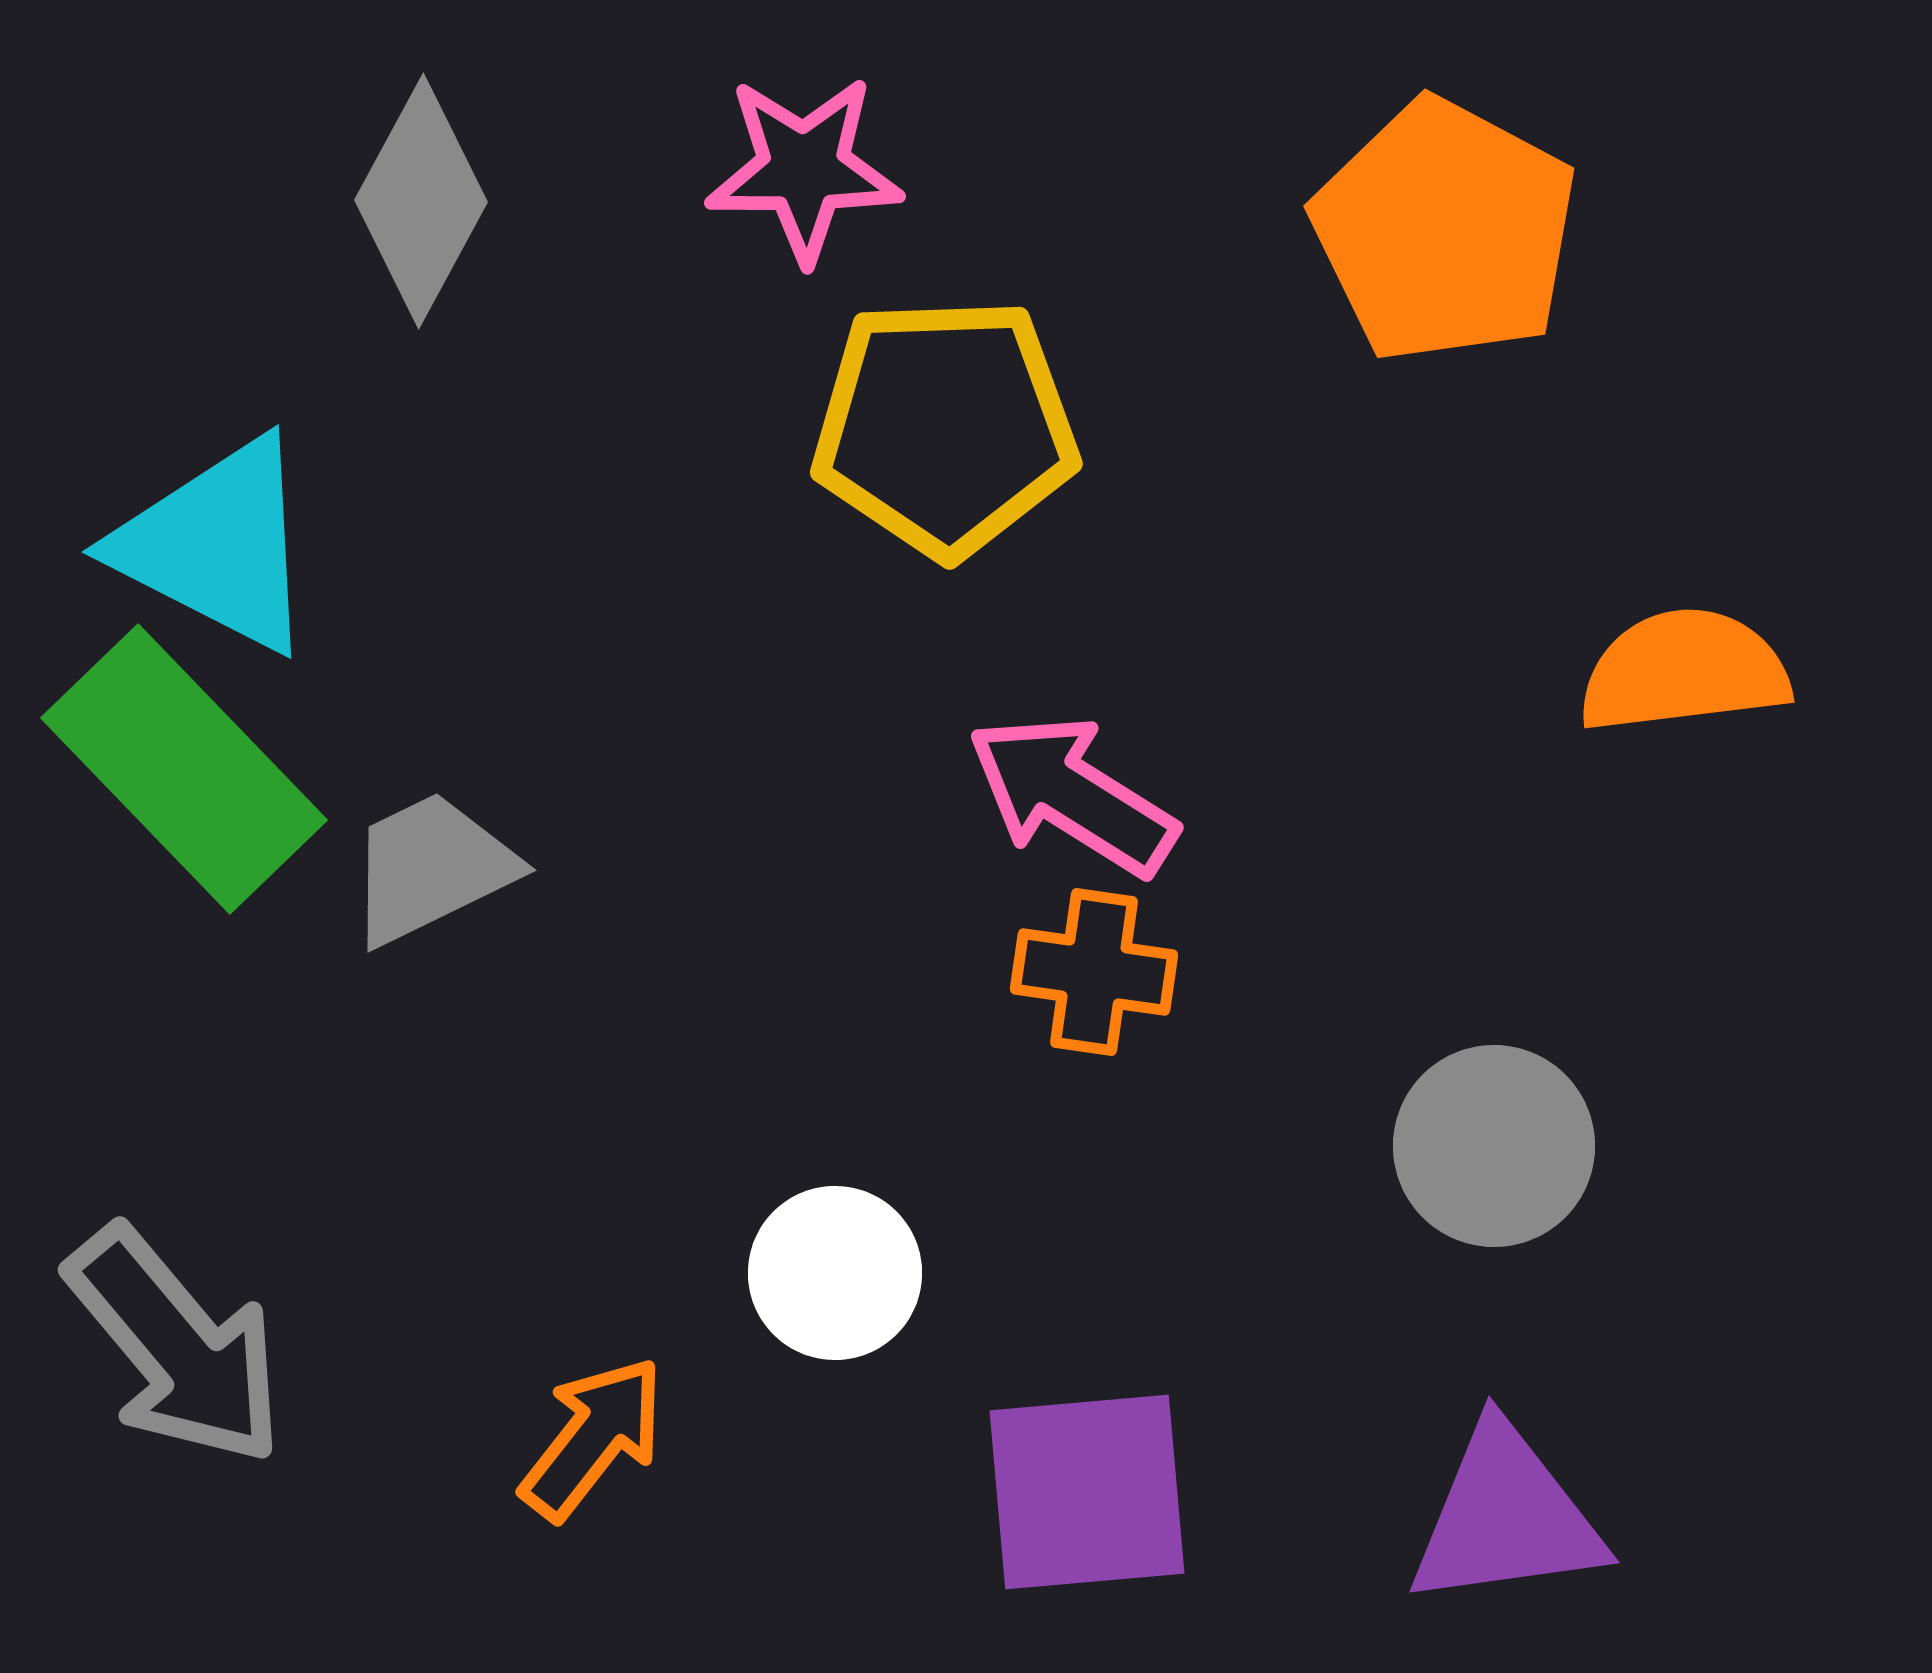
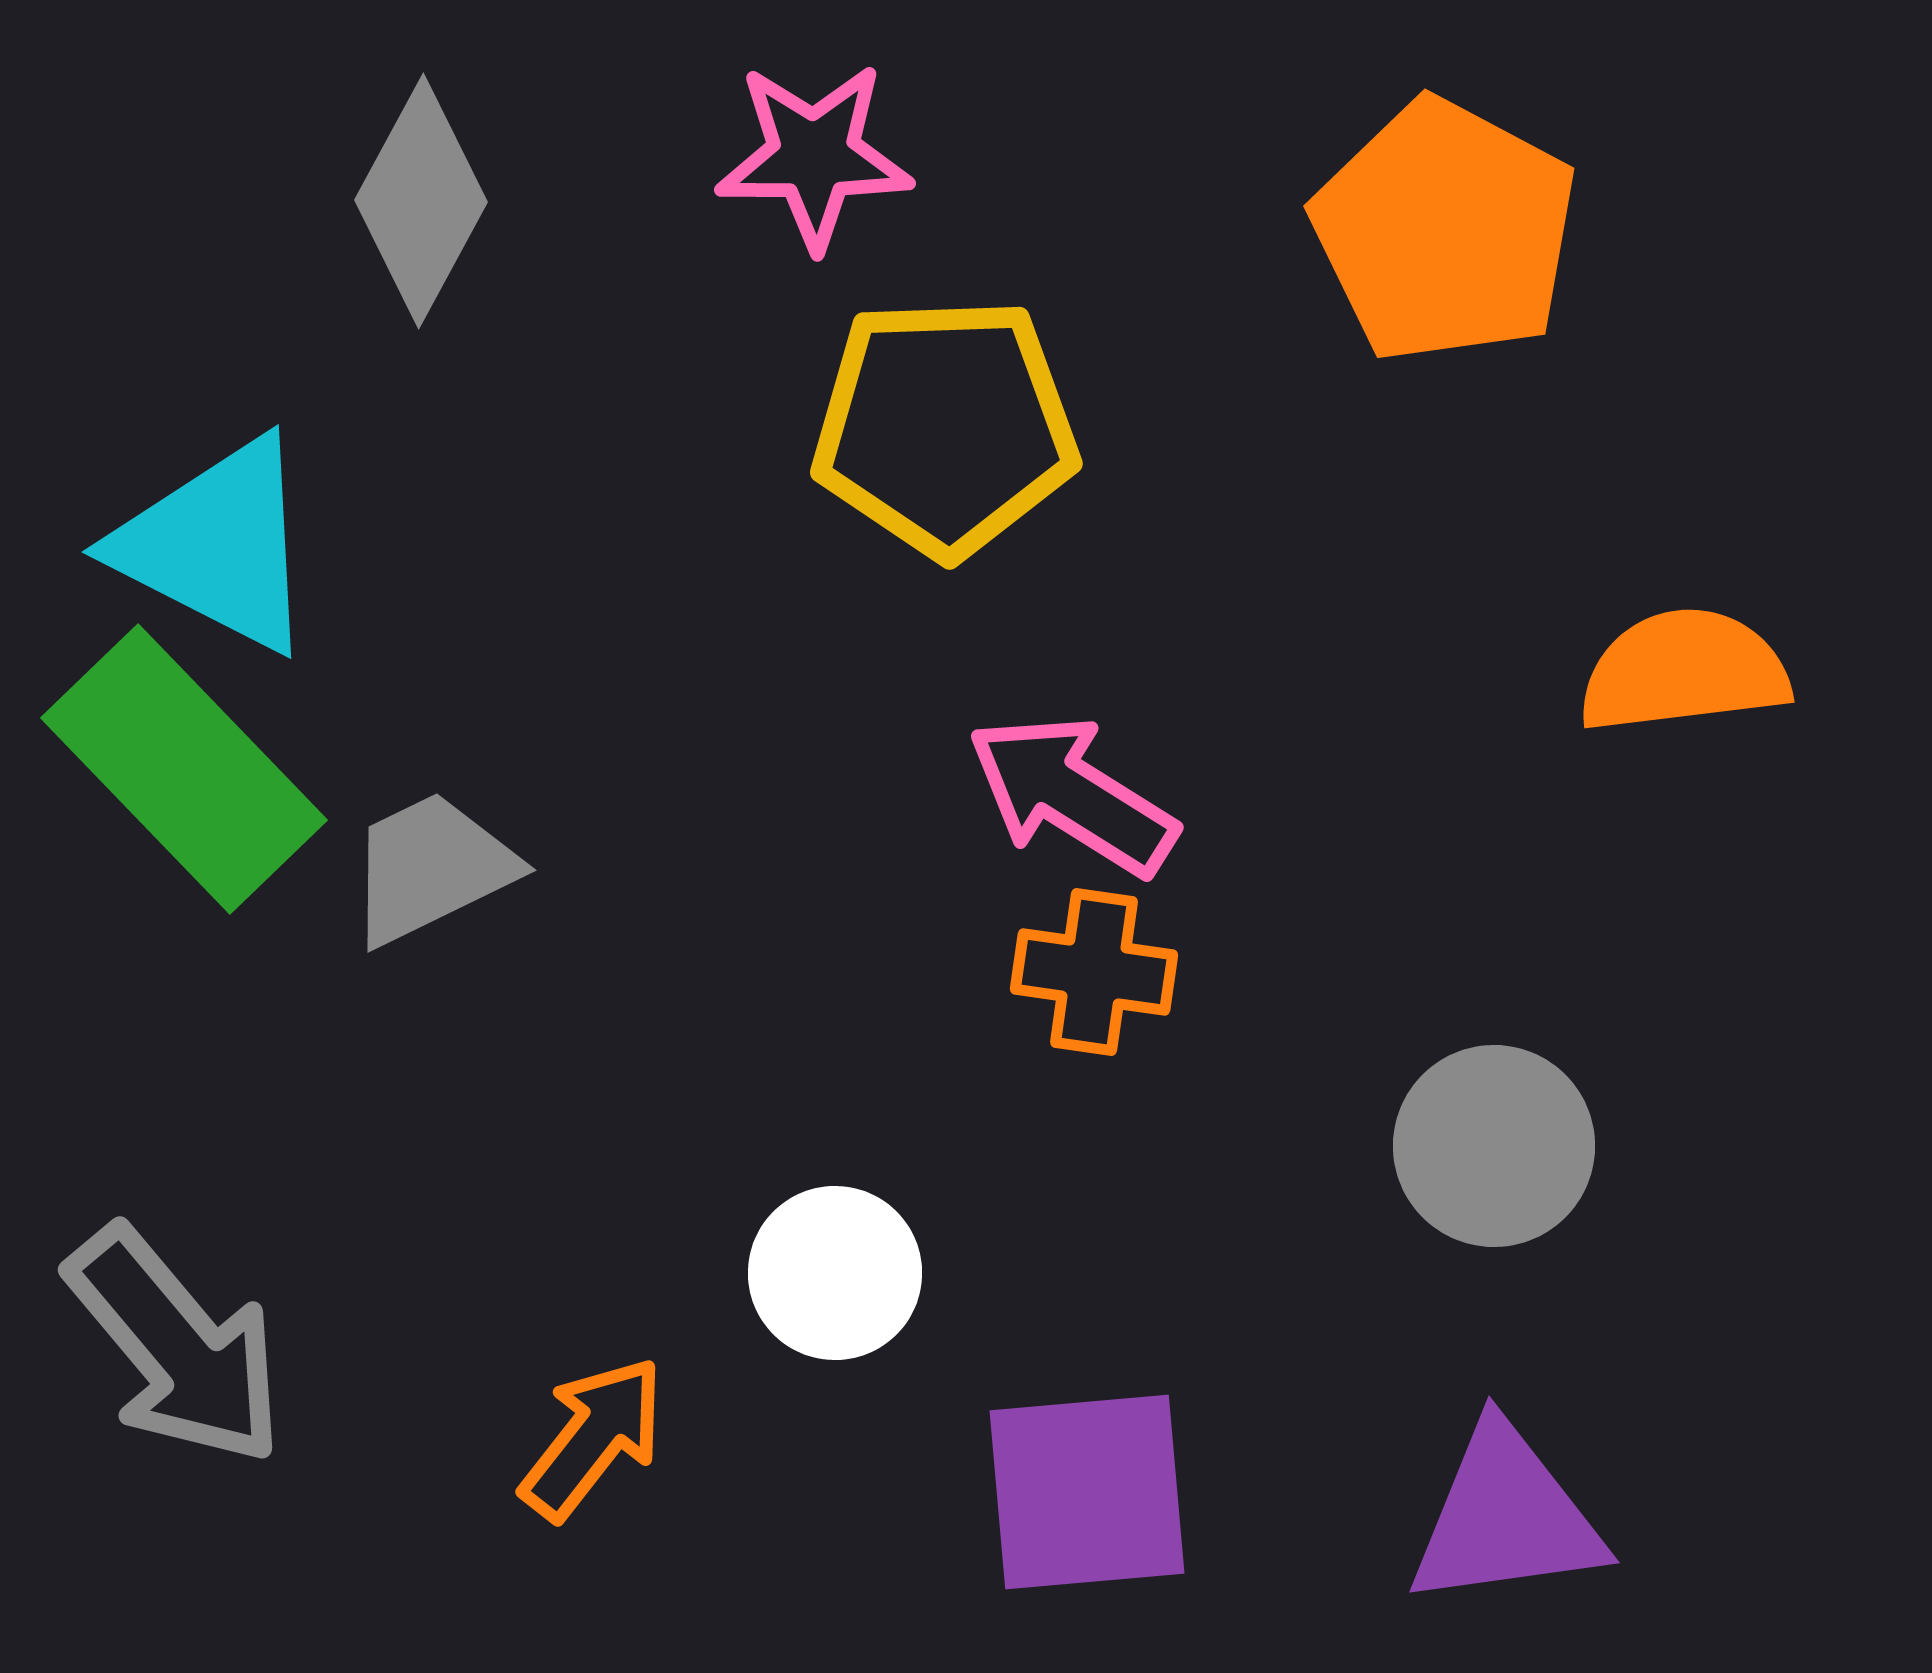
pink star: moved 10 px right, 13 px up
